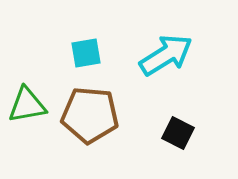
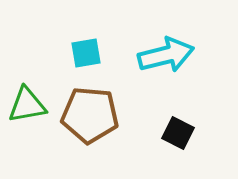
cyan arrow: rotated 18 degrees clockwise
